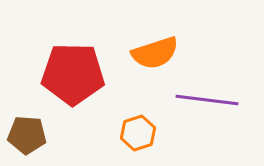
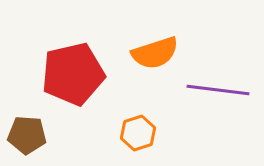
red pentagon: rotated 14 degrees counterclockwise
purple line: moved 11 px right, 10 px up
